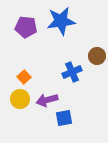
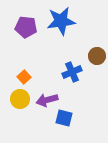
blue square: rotated 24 degrees clockwise
